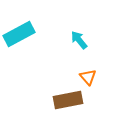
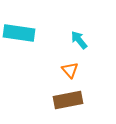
cyan rectangle: moved 1 px up; rotated 36 degrees clockwise
orange triangle: moved 18 px left, 7 px up
